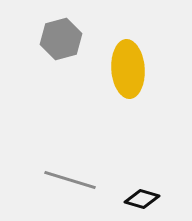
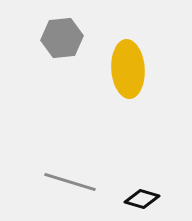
gray hexagon: moved 1 px right, 1 px up; rotated 9 degrees clockwise
gray line: moved 2 px down
